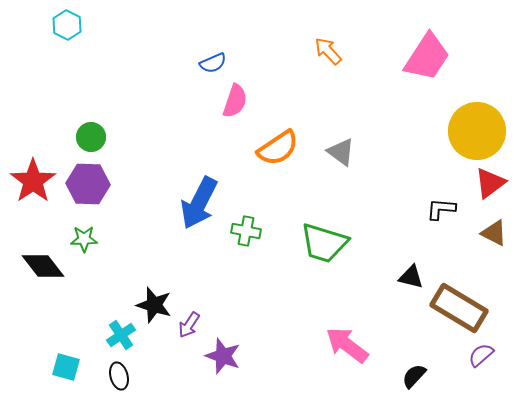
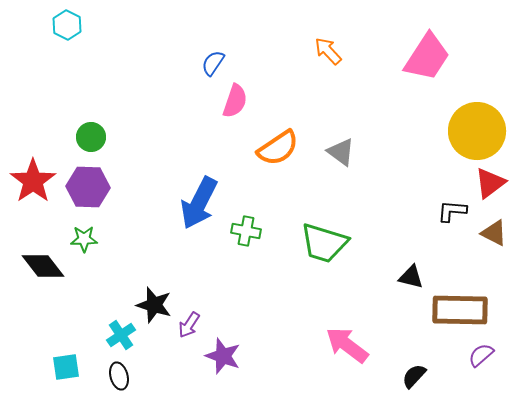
blue semicircle: rotated 148 degrees clockwise
purple hexagon: moved 3 px down
black L-shape: moved 11 px right, 2 px down
brown rectangle: moved 1 px right, 2 px down; rotated 30 degrees counterclockwise
cyan square: rotated 24 degrees counterclockwise
